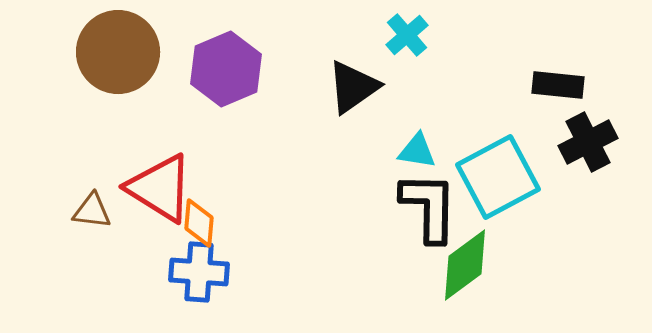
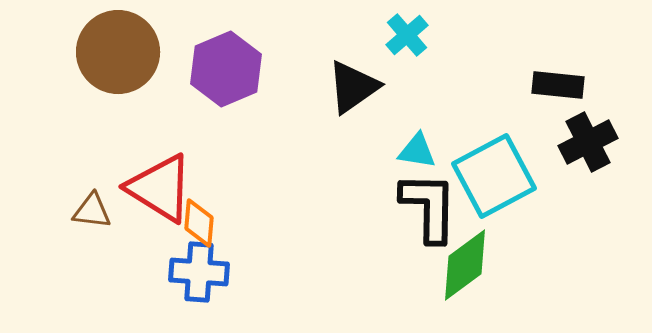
cyan square: moved 4 px left, 1 px up
